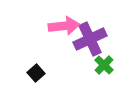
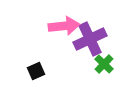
green cross: moved 1 px up
black square: moved 2 px up; rotated 18 degrees clockwise
